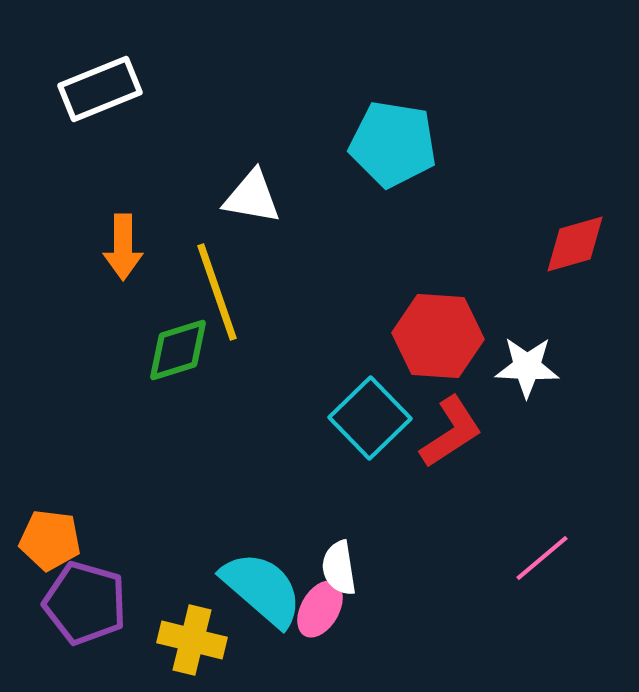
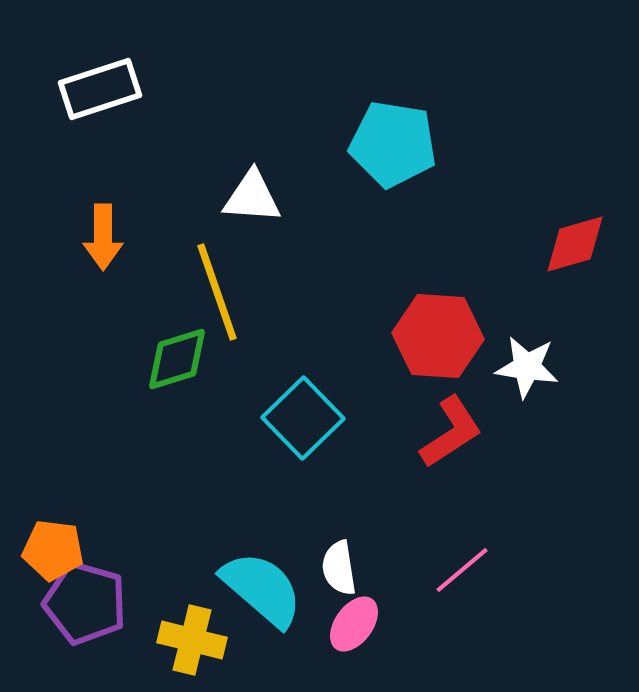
white rectangle: rotated 4 degrees clockwise
white triangle: rotated 6 degrees counterclockwise
orange arrow: moved 20 px left, 10 px up
green diamond: moved 1 px left, 9 px down
white star: rotated 6 degrees clockwise
cyan square: moved 67 px left
orange pentagon: moved 3 px right, 10 px down
pink line: moved 80 px left, 12 px down
pink ellipse: moved 34 px right, 15 px down; rotated 6 degrees clockwise
